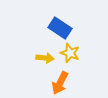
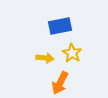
blue rectangle: moved 2 px up; rotated 45 degrees counterclockwise
yellow star: moved 2 px right; rotated 12 degrees clockwise
